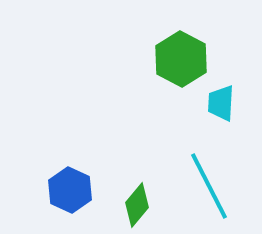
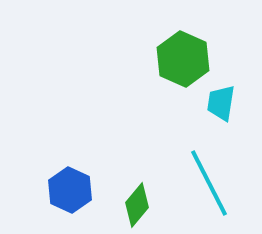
green hexagon: moved 2 px right; rotated 4 degrees counterclockwise
cyan trapezoid: rotated 6 degrees clockwise
cyan line: moved 3 px up
